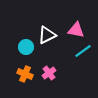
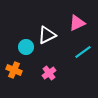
pink triangle: moved 1 px right, 7 px up; rotated 36 degrees counterclockwise
cyan line: moved 1 px down
orange cross: moved 11 px left, 4 px up
